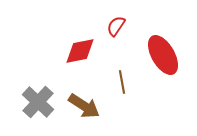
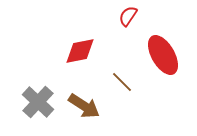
red semicircle: moved 12 px right, 10 px up
brown line: rotated 35 degrees counterclockwise
